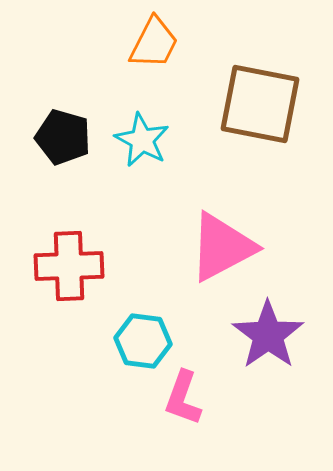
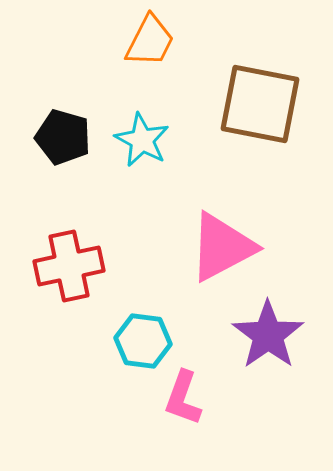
orange trapezoid: moved 4 px left, 2 px up
red cross: rotated 10 degrees counterclockwise
